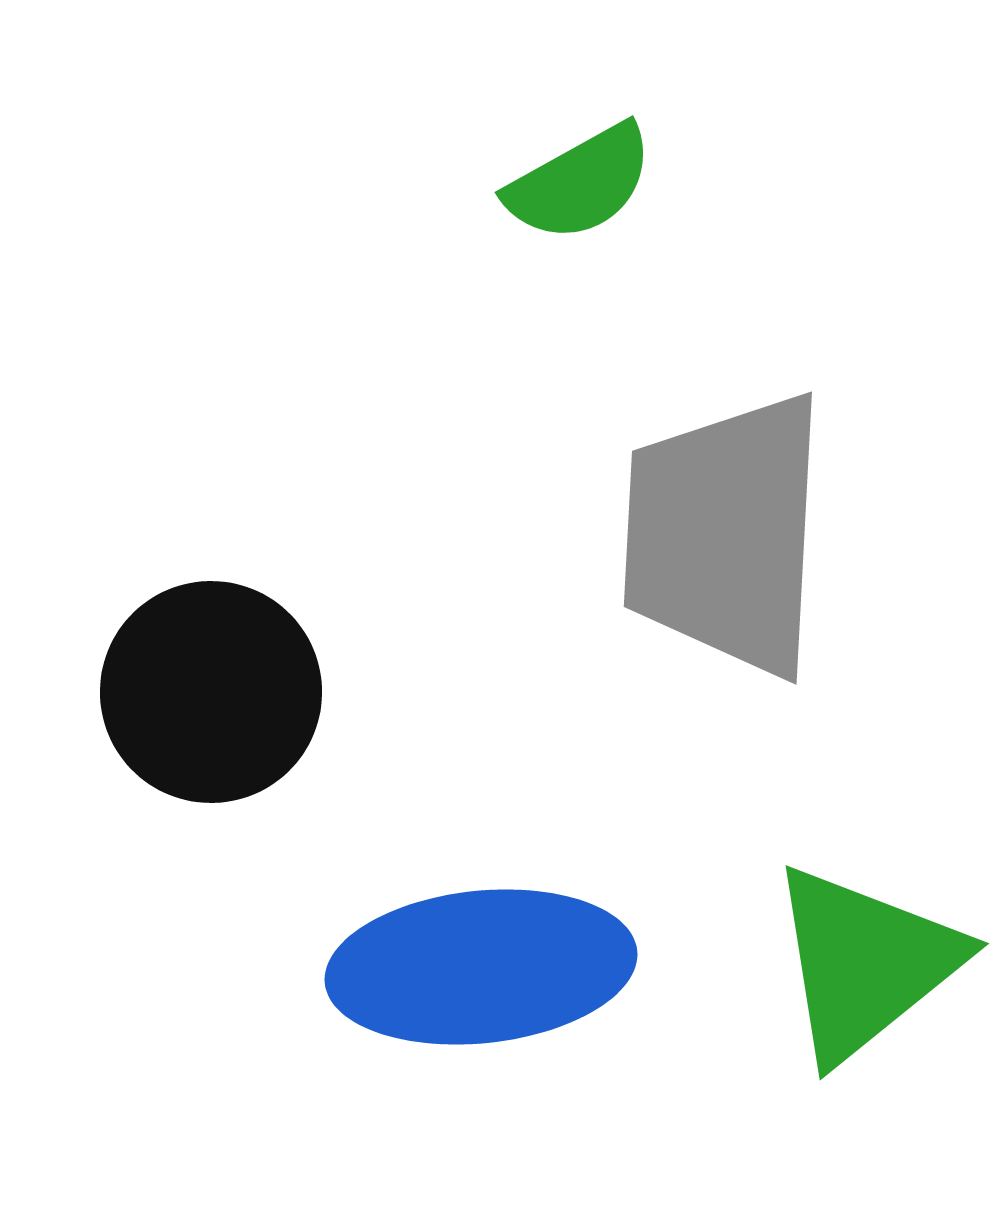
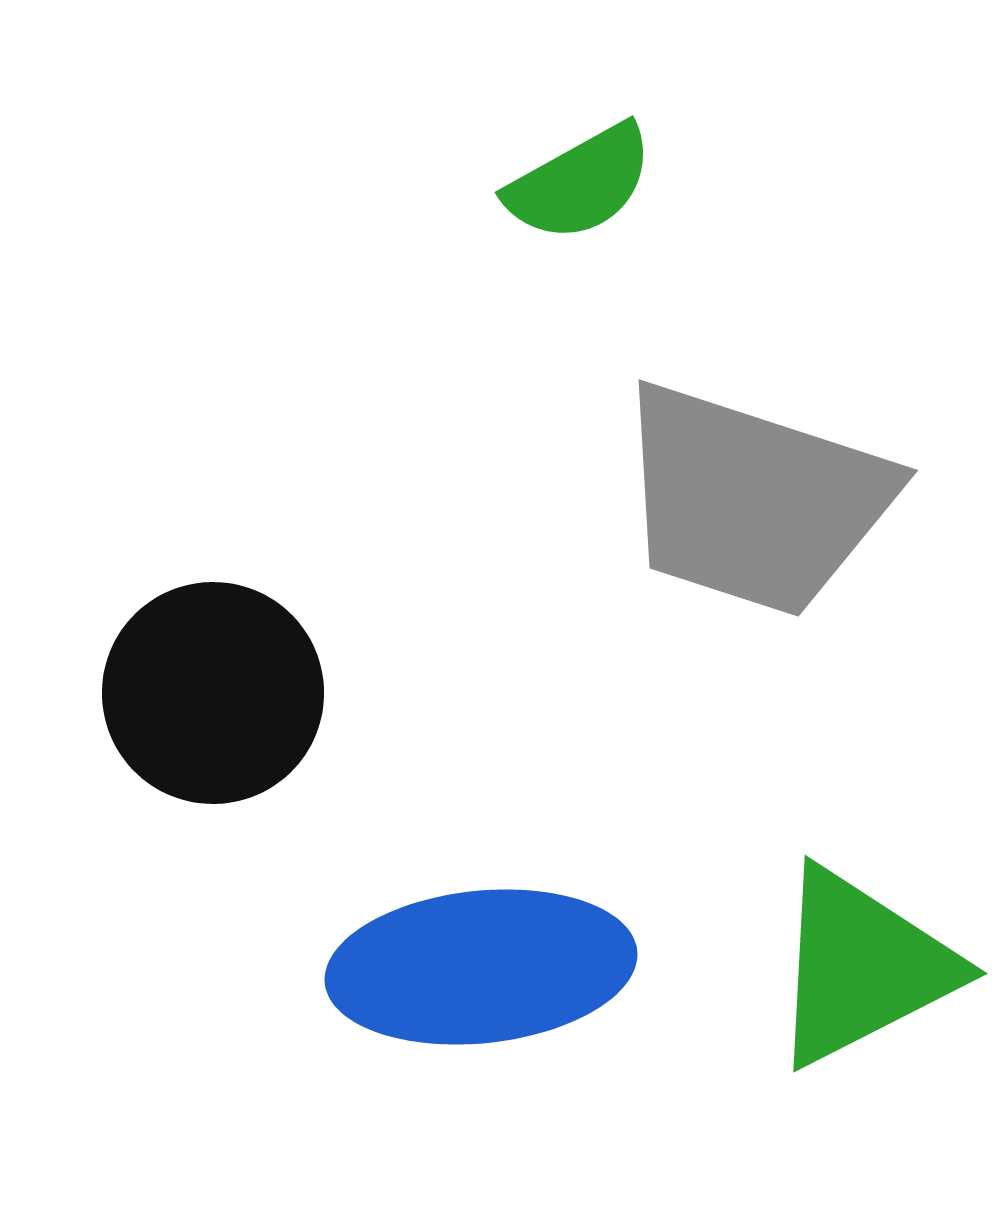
gray trapezoid: moved 29 px right, 34 px up; rotated 75 degrees counterclockwise
black circle: moved 2 px right, 1 px down
green triangle: moved 3 px left, 4 px down; rotated 12 degrees clockwise
